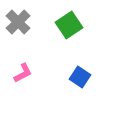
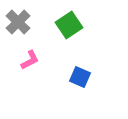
pink L-shape: moved 7 px right, 13 px up
blue square: rotated 10 degrees counterclockwise
